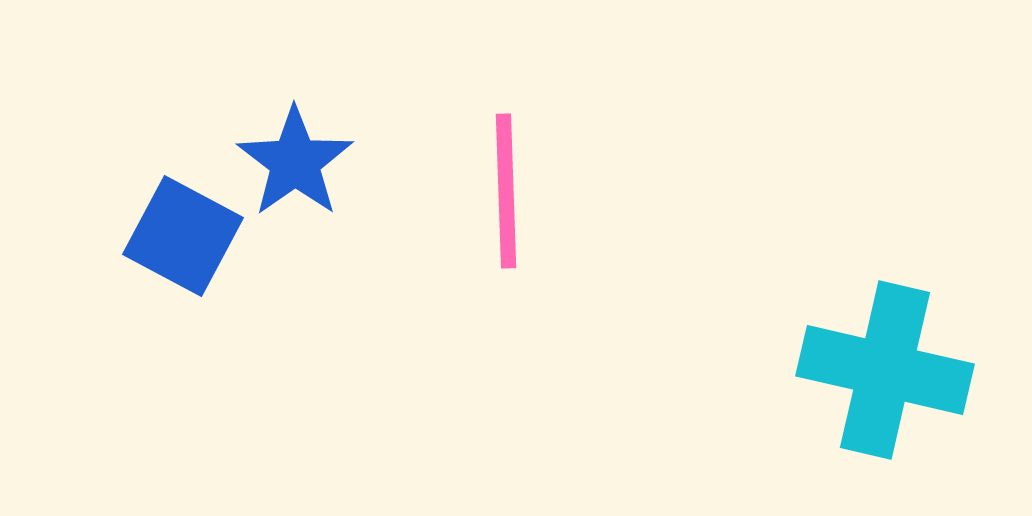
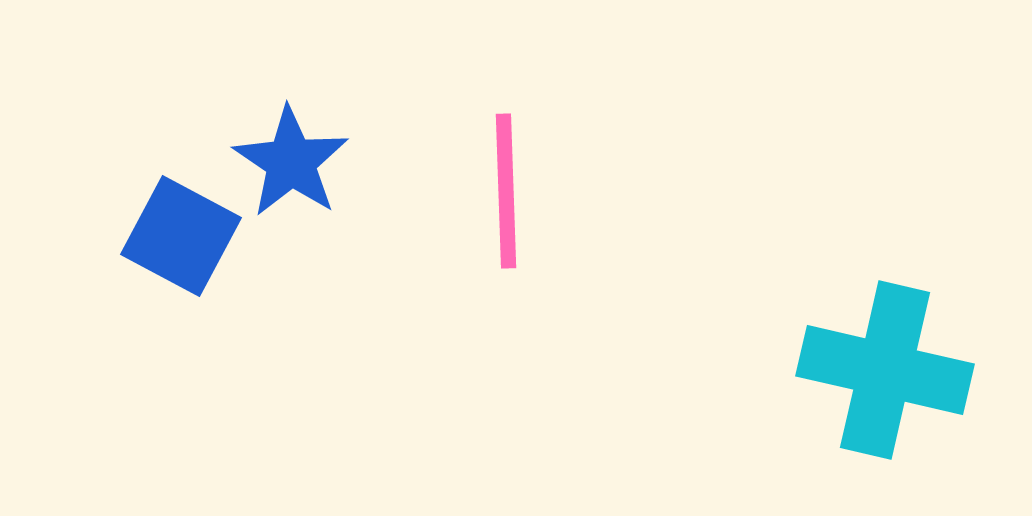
blue star: moved 4 px left; rotated 3 degrees counterclockwise
blue square: moved 2 px left
